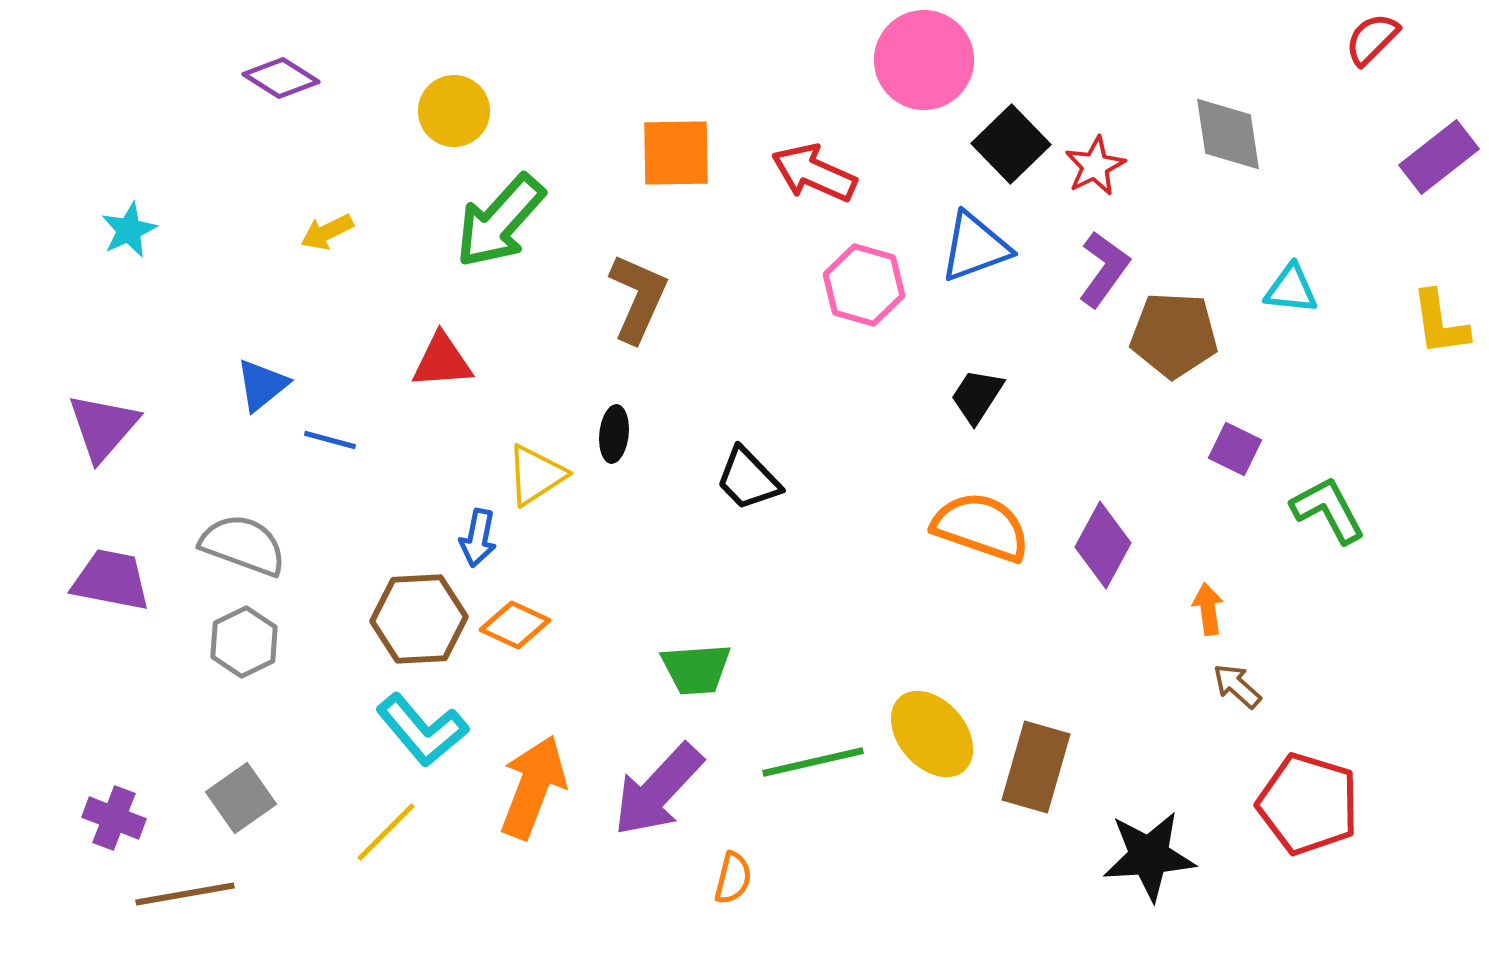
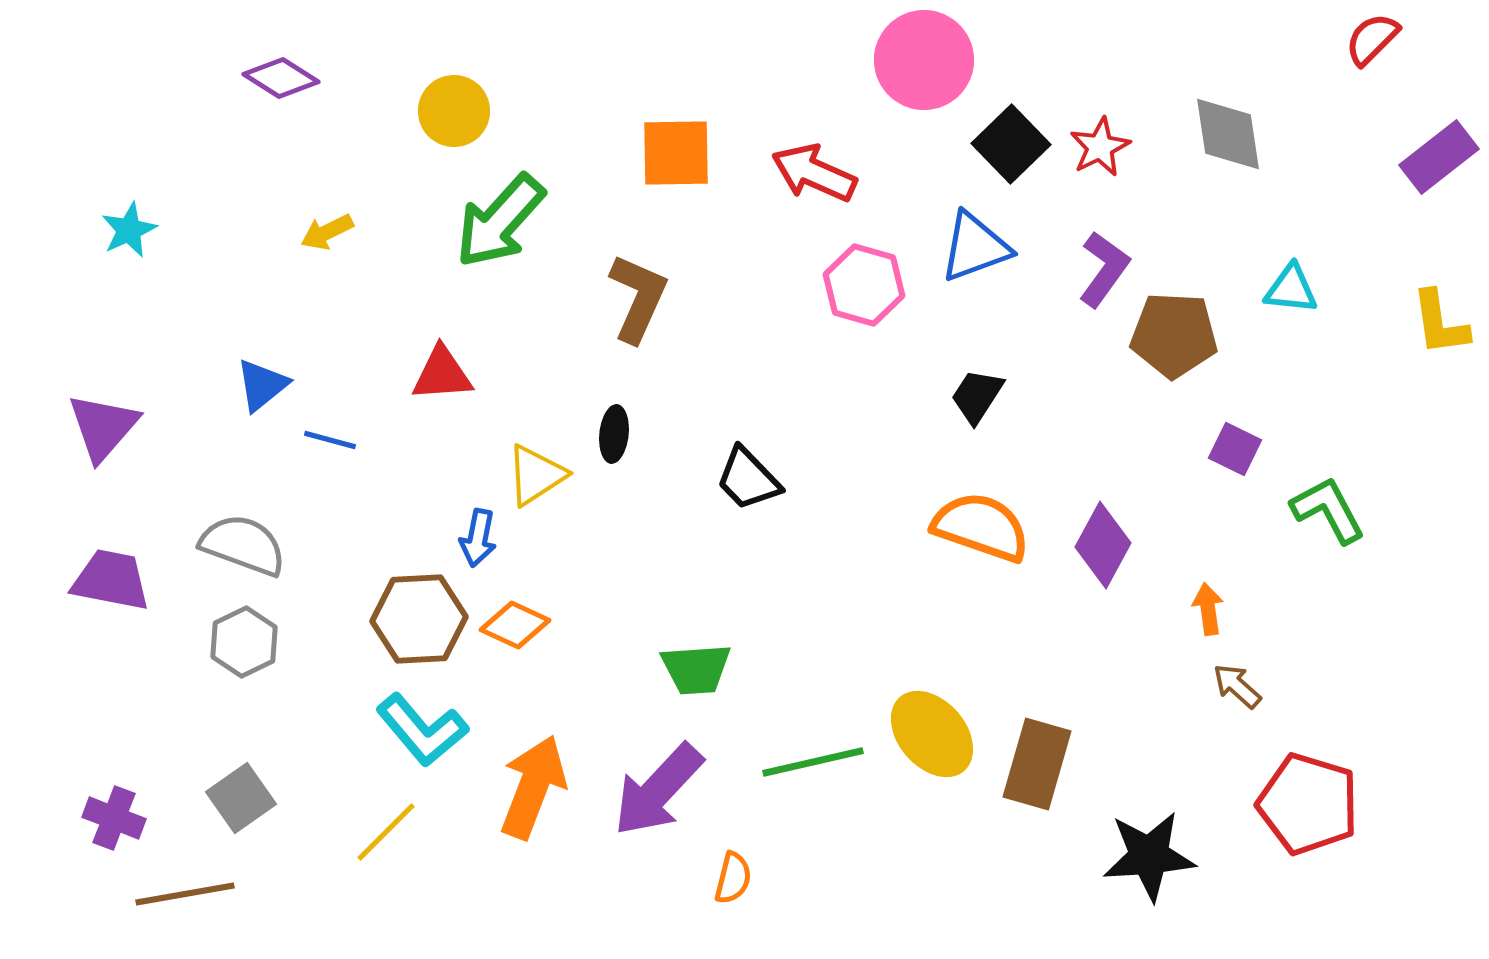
red star at (1095, 166): moved 5 px right, 19 px up
red triangle at (442, 361): moved 13 px down
brown rectangle at (1036, 767): moved 1 px right, 3 px up
